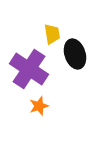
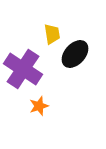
black ellipse: rotated 60 degrees clockwise
purple cross: moved 6 px left
